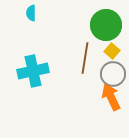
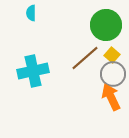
yellow square: moved 4 px down
brown line: rotated 40 degrees clockwise
